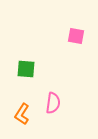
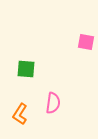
pink square: moved 10 px right, 6 px down
orange L-shape: moved 2 px left
